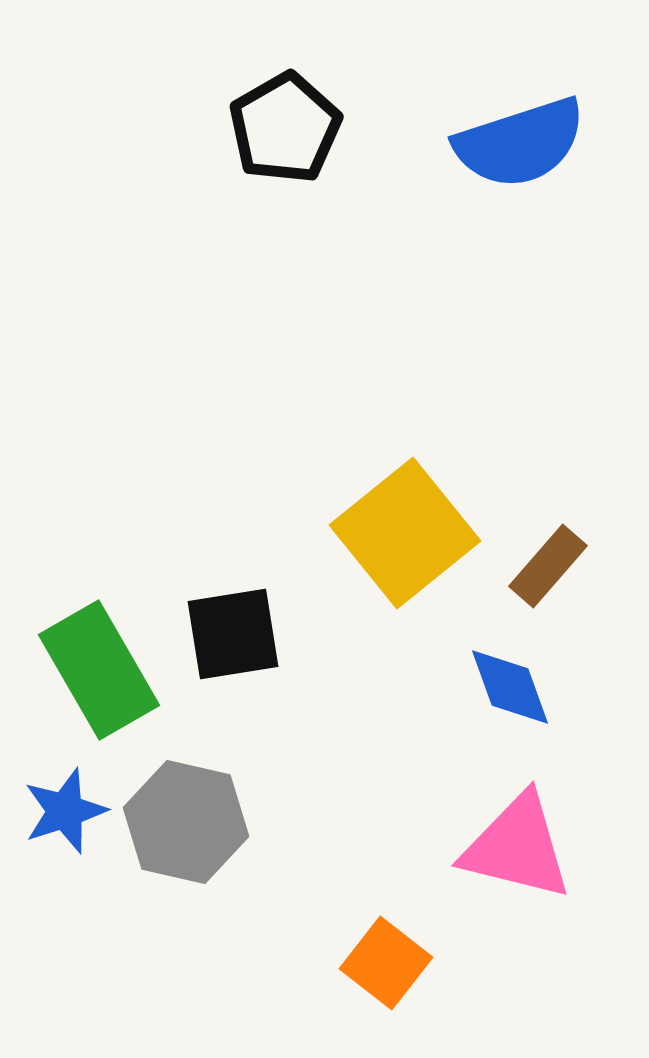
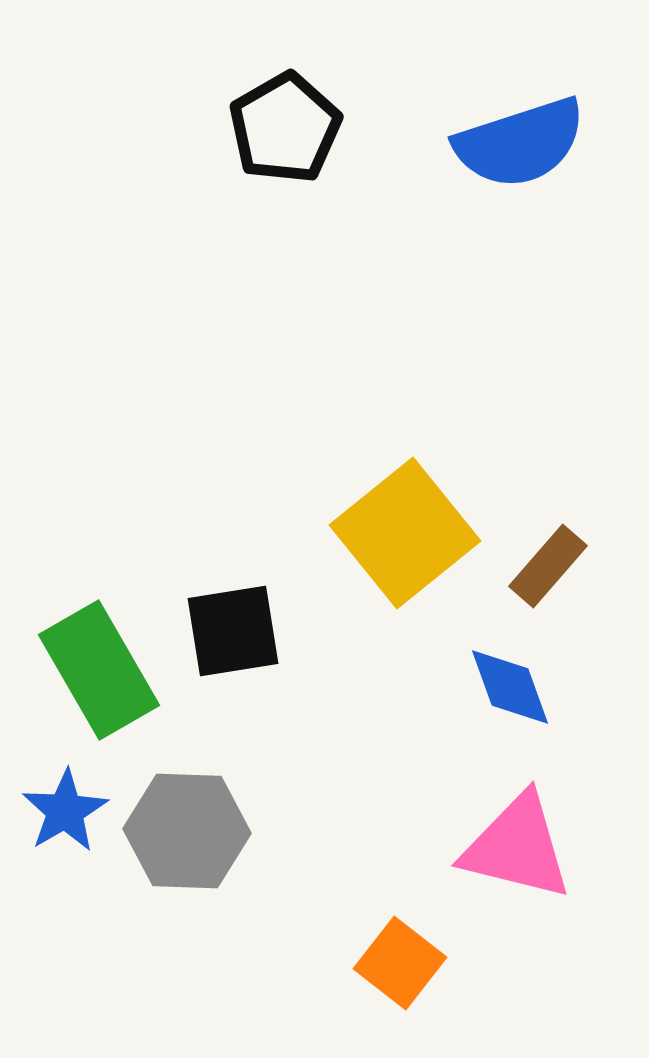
black square: moved 3 px up
blue star: rotated 12 degrees counterclockwise
gray hexagon: moved 1 px right, 9 px down; rotated 11 degrees counterclockwise
orange square: moved 14 px right
